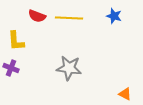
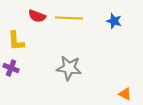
blue star: moved 5 px down
